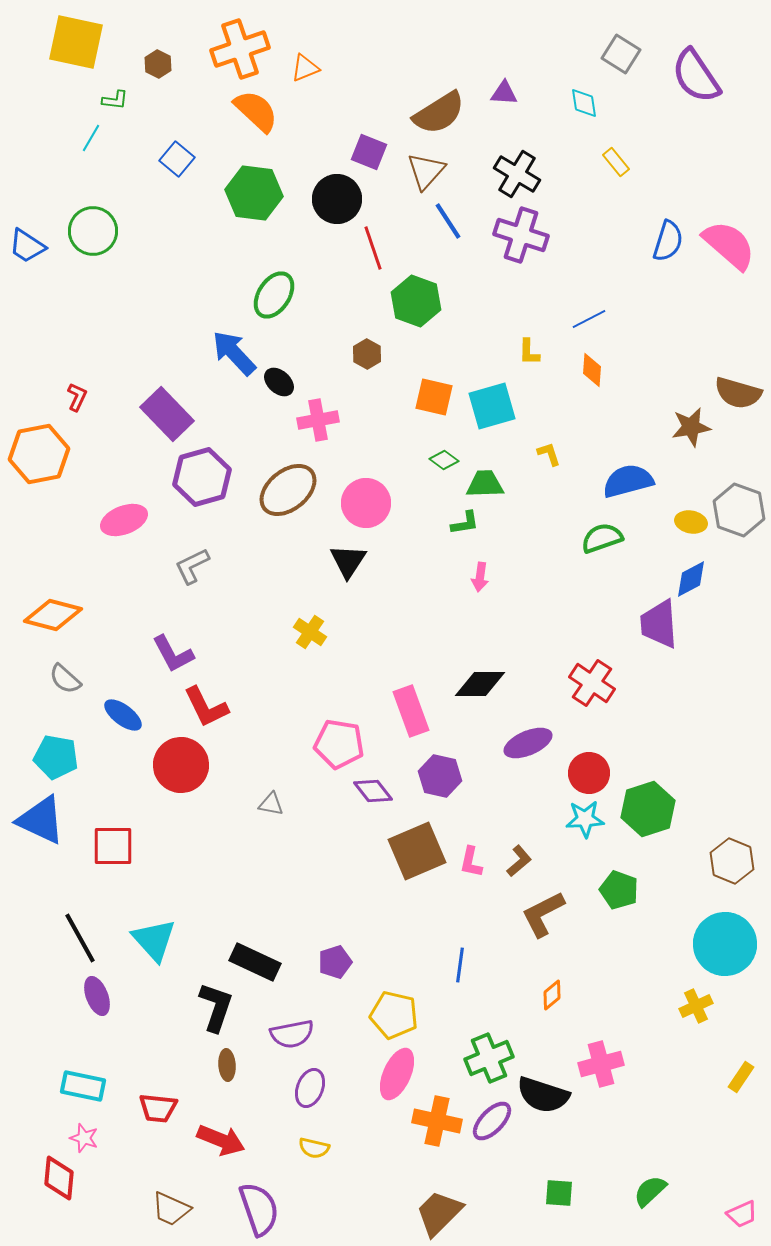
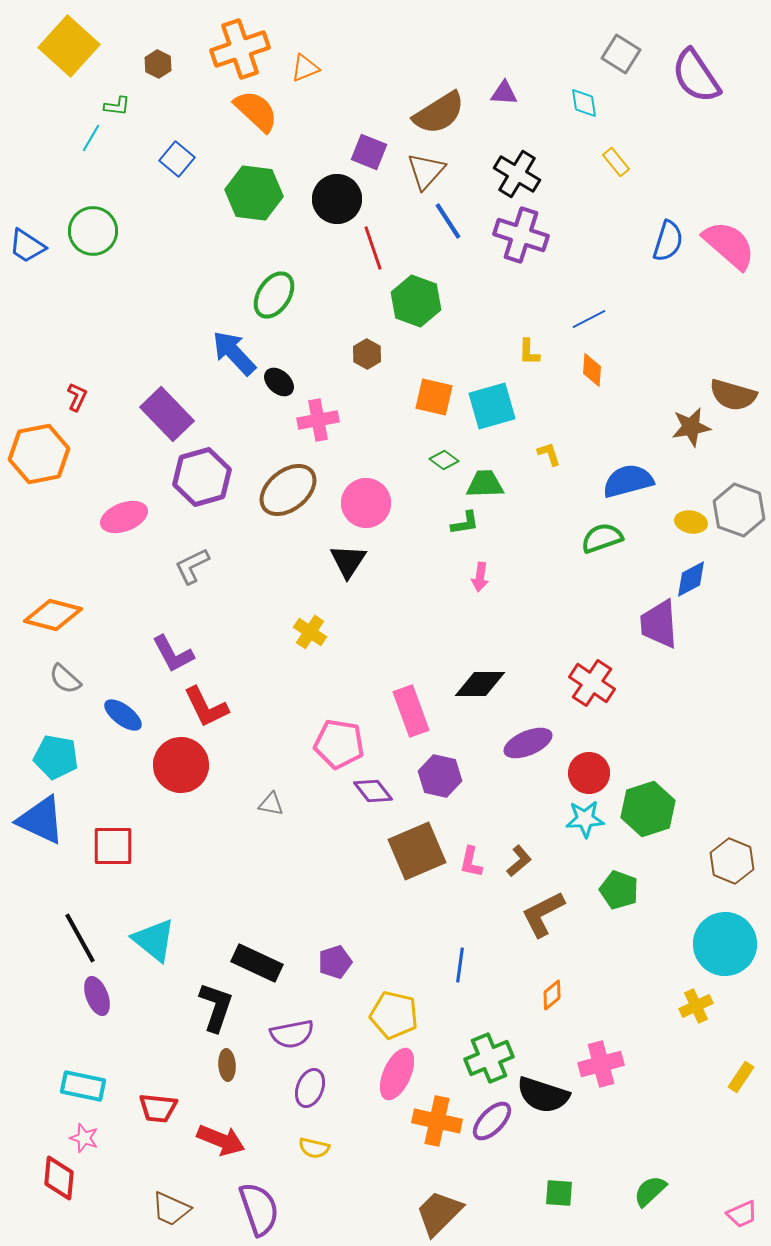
yellow square at (76, 42): moved 7 px left, 4 px down; rotated 30 degrees clockwise
green L-shape at (115, 100): moved 2 px right, 6 px down
brown semicircle at (738, 393): moved 5 px left, 2 px down
pink ellipse at (124, 520): moved 3 px up
cyan triangle at (154, 940): rotated 9 degrees counterclockwise
black rectangle at (255, 962): moved 2 px right, 1 px down
